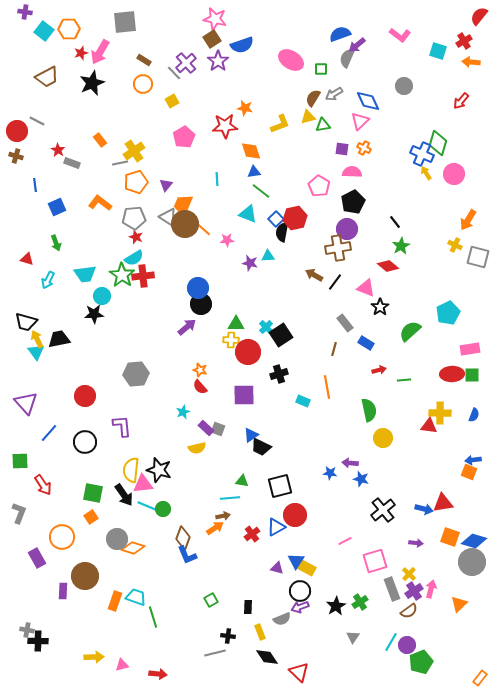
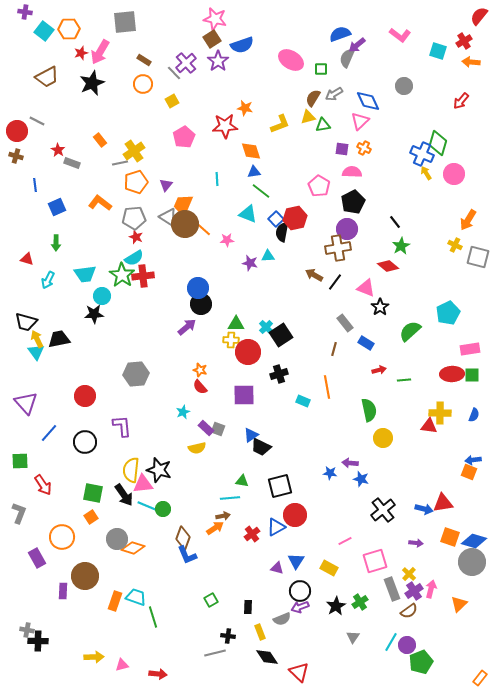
green arrow at (56, 243): rotated 21 degrees clockwise
yellow rectangle at (307, 568): moved 22 px right
